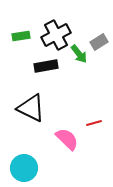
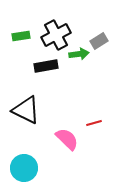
gray rectangle: moved 1 px up
green arrow: rotated 60 degrees counterclockwise
black triangle: moved 5 px left, 2 px down
